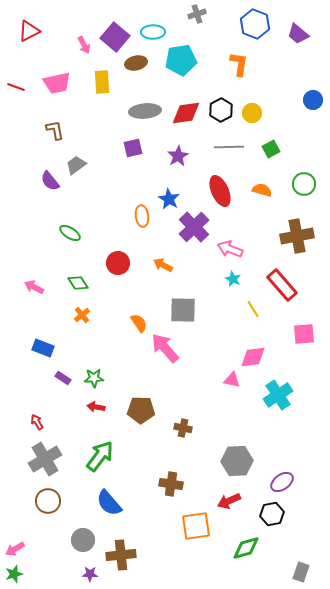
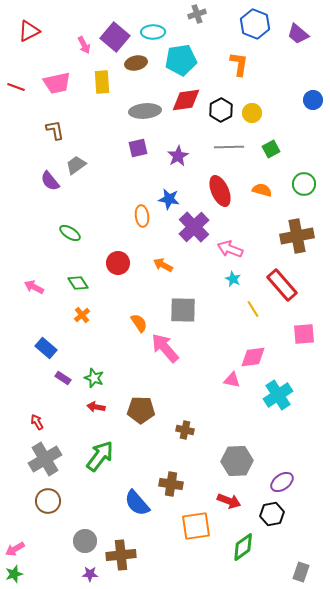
red diamond at (186, 113): moved 13 px up
purple square at (133, 148): moved 5 px right
blue star at (169, 199): rotated 20 degrees counterclockwise
blue rectangle at (43, 348): moved 3 px right; rotated 20 degrees clockwise
green star at (94, 378): rotated 24 degrees clockwise
brown cross at (183, 428): moved 2 px right, 2 px down
red arrow at (229, 501): rotated 135 degrees counterclockwise
blue semicircle at (109, 503): moved 28 px right
gray circle at (83, 540): moved 2 px right, 1 px down
green diamond at (246, 548): moved 3 px left, 1 px up; rotated 20 degrees counterclockwise
